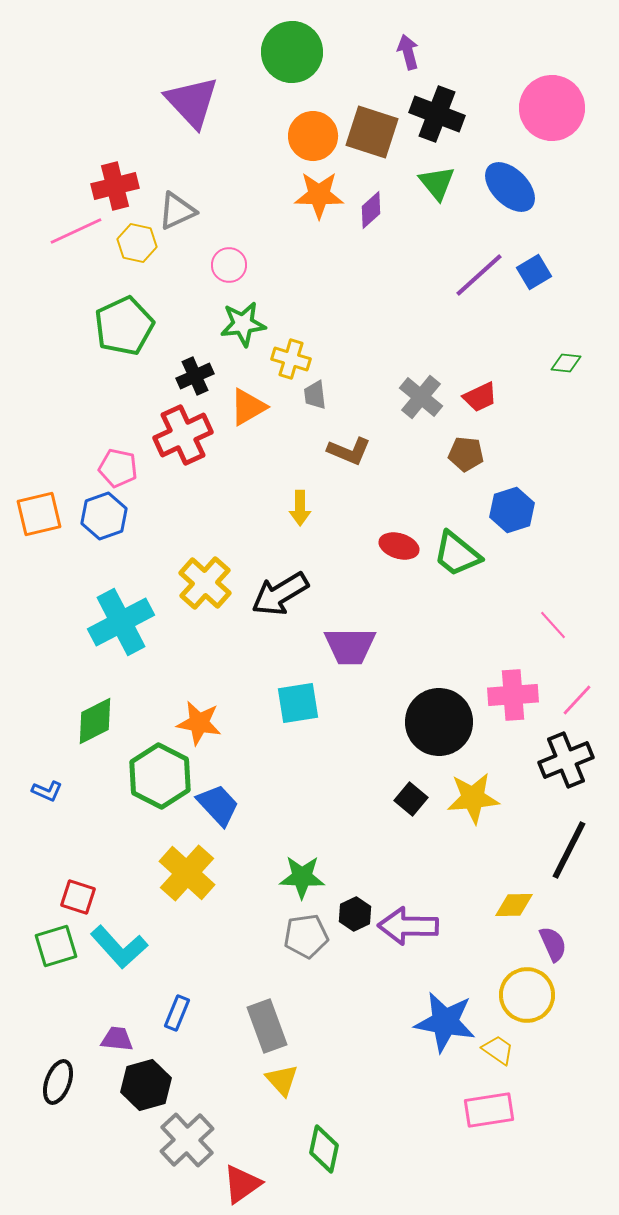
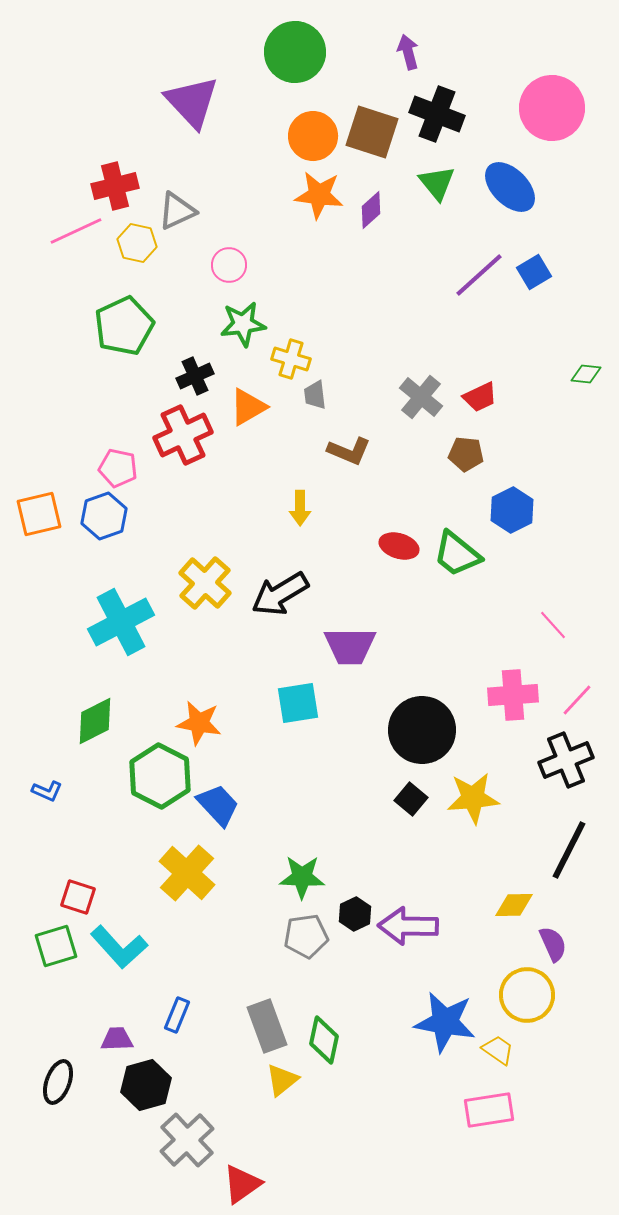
green circle at (292, 52): moved 3 px right
orange star at (319, 195): rotated 6 degrees clockwise
green diamond at (566, 363): moved 20 px right, 11 px down
blue hexagon at (512, 510): rotated 9 degrees counterclockwise
black circle at (439, 722): moved 17 px left, 8 px down
blue rectangle at (177, 1013): moved 2 px down
purple trapezoid at (117, 1039): rotated 8 degrees counterclockwise
yellow triangle at (282, 1080): rotated 33 degrees clockwise
green diamond at (324, 1149): moved 109 px up
